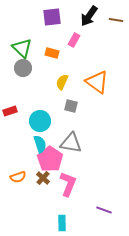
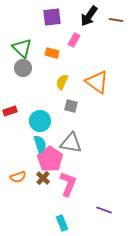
cyan rectangle: rotated 21 degrees counterclockwise
